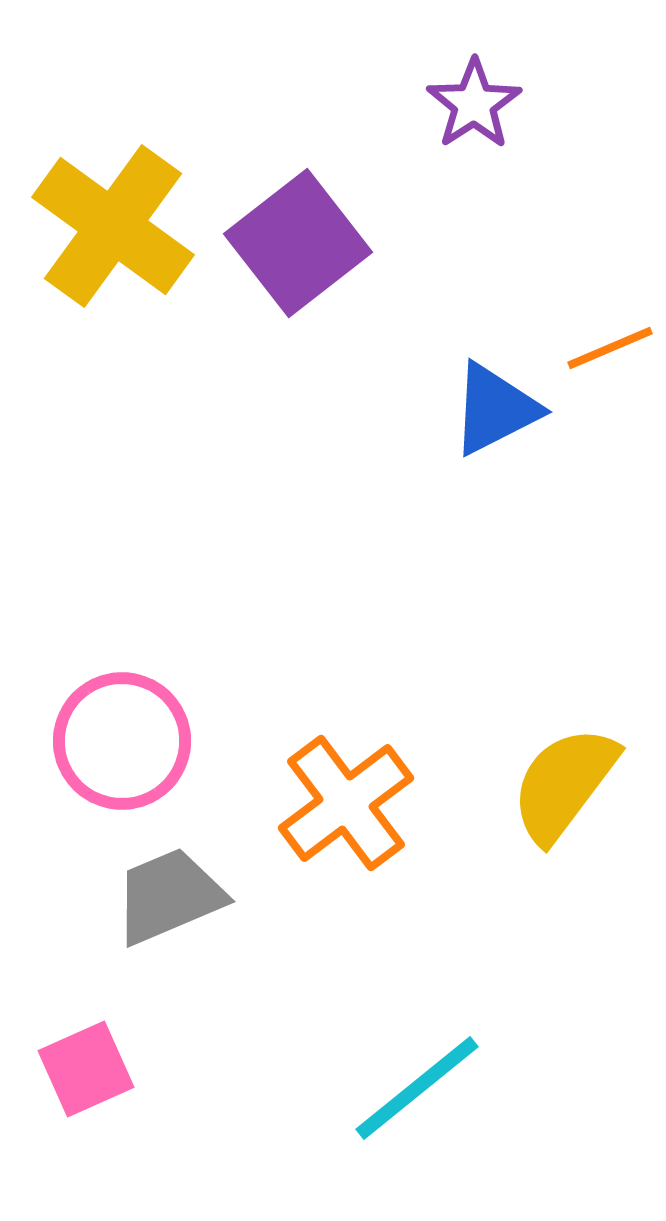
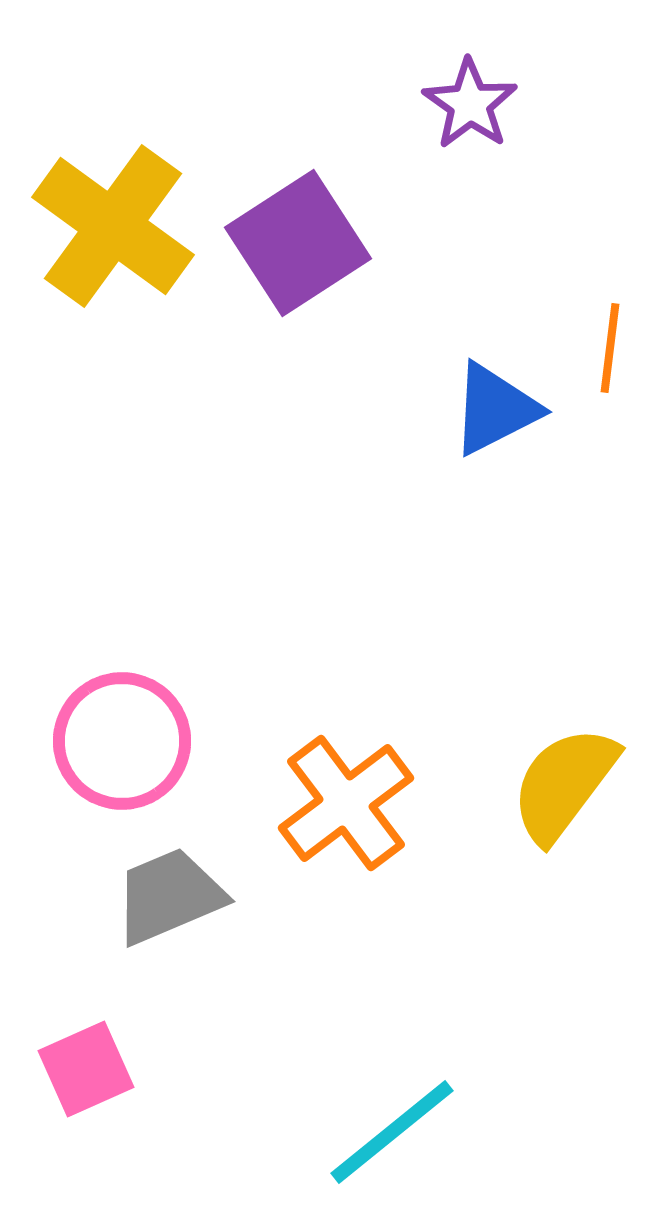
purple star: moved 4 px left; rotated 4 degrees counterclockwise
purple square: rotated 5 degrees clockwise
orange line: rotated 60 degrees counterclockwise
cyan line: moved 25 px left, 44 px down
